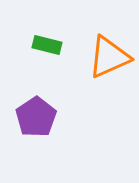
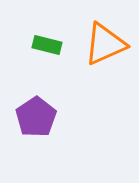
orange triangle: moved 4 px left, 13 px up
